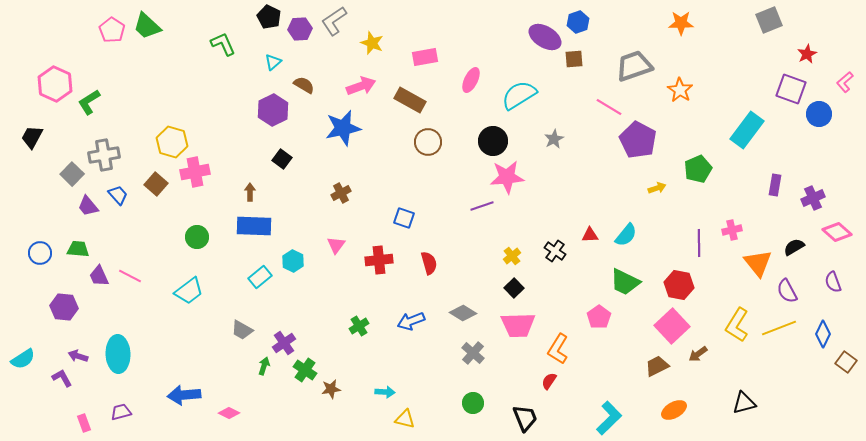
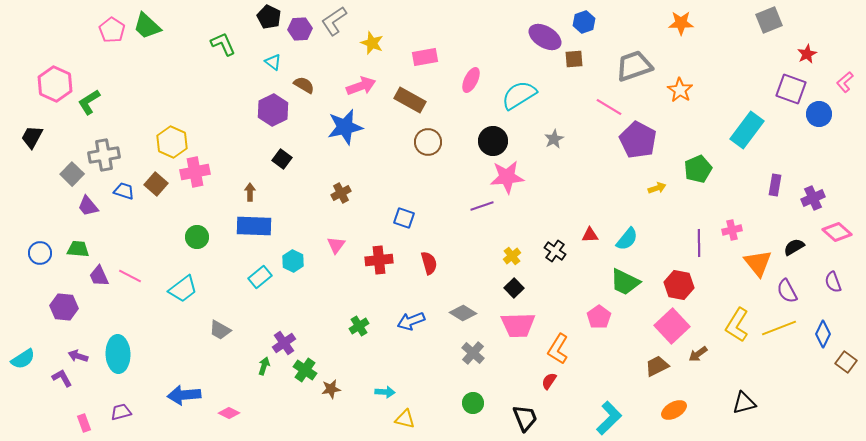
blue hexagon at (578, 22): moved 6 px right
cyan triangle at (273, 62): rotated 42 degrees counterclockwise
blue star at (343, 128): moved 2 px right, 1 px up
yellow hexagon at (172, 142): rotated 8 degrees clockwise
blue trapezoid at (118, 195): moved 6 px right, 4 px up; rotated 30 degrees counterclockwise
cyan semicircle at (626, 235): moved 1 px right, 4 px down
cyan trapezoid at (189, 291): moved 6 px left, 2 px up
gray trapezoid at (242, 330): moved 22 px left
